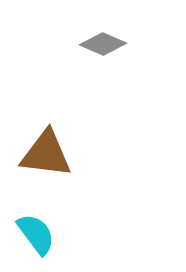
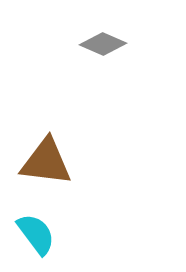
brown triangle: moved 8 px down
